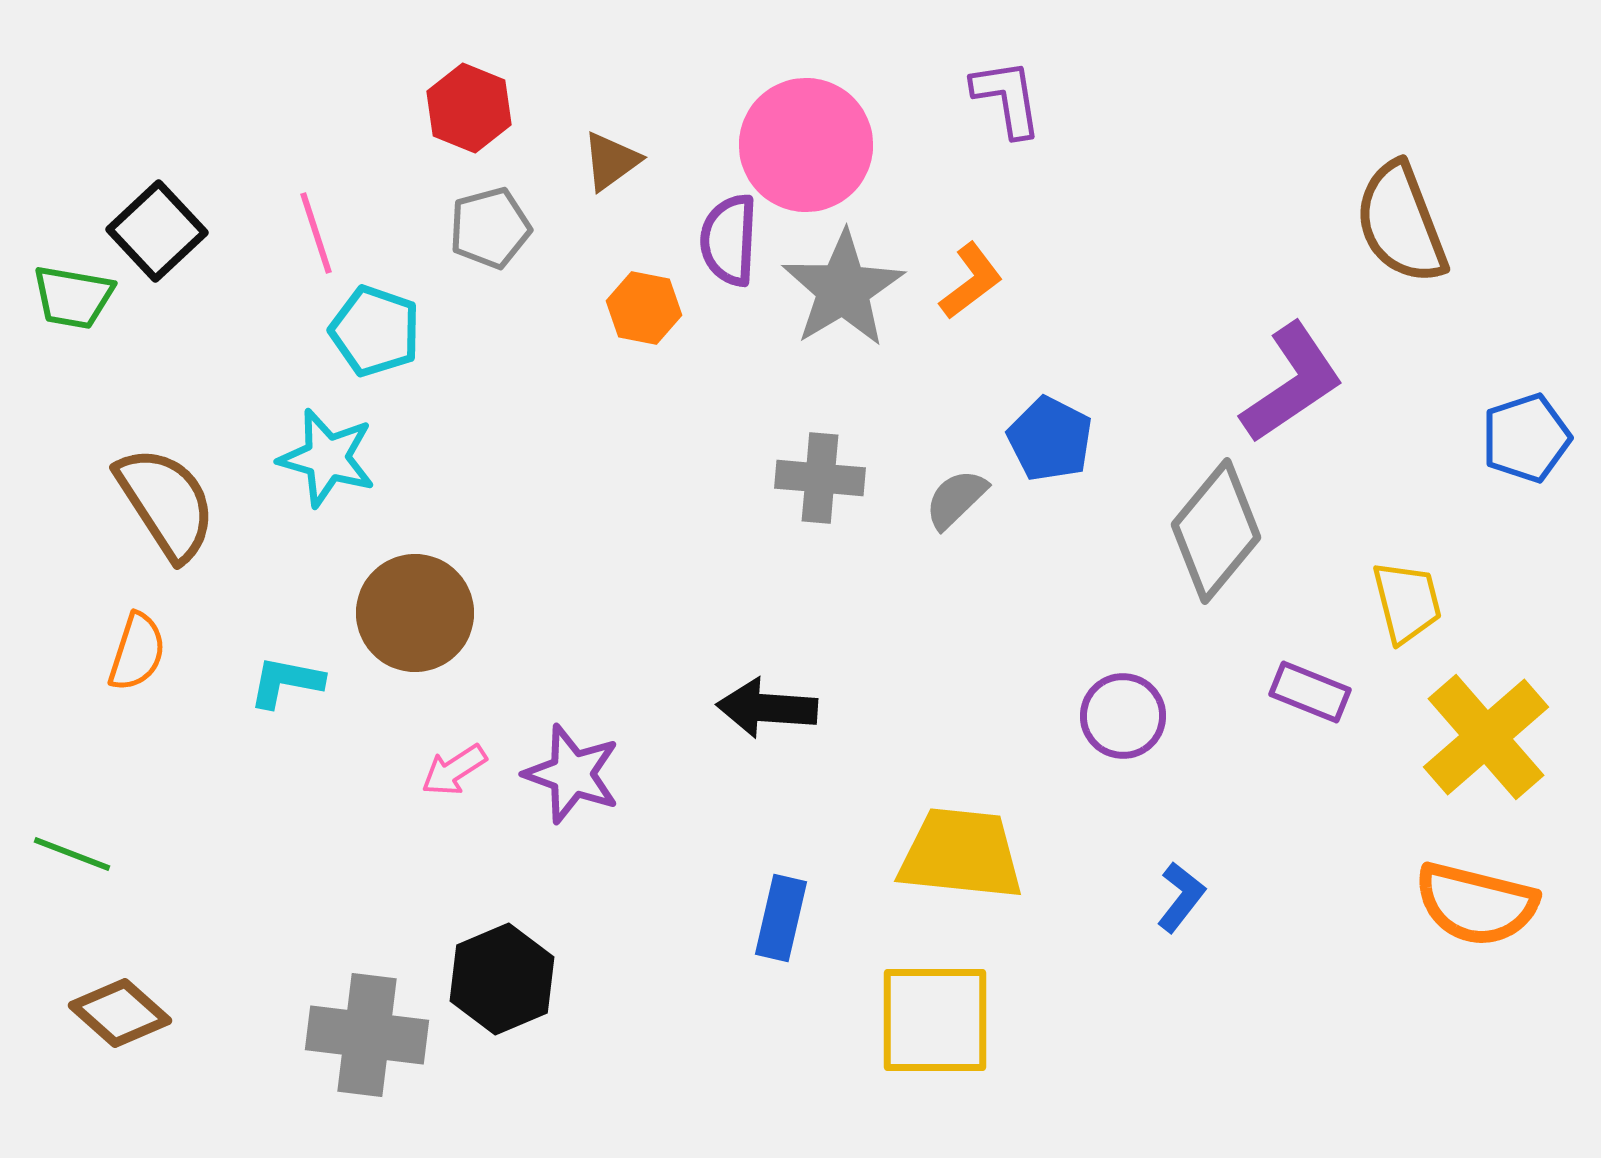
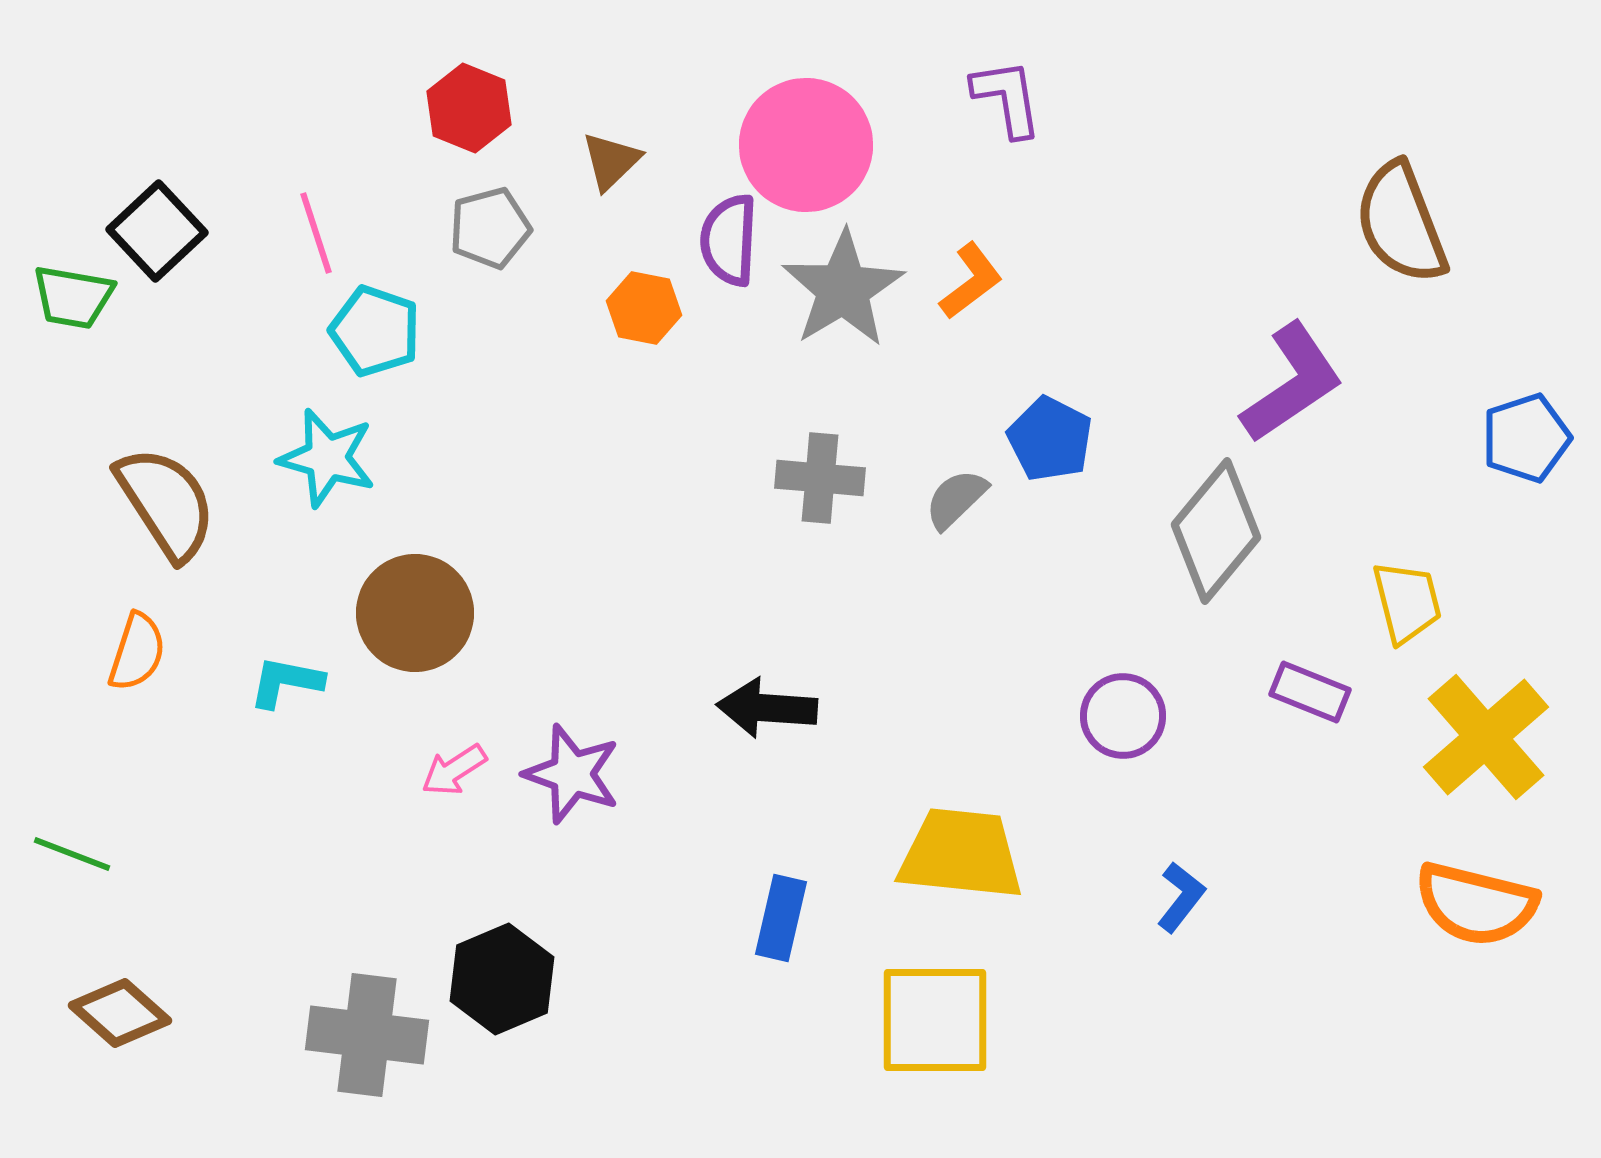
brown triangle at (611, 161): rotated 8 degrees counterclockwise
